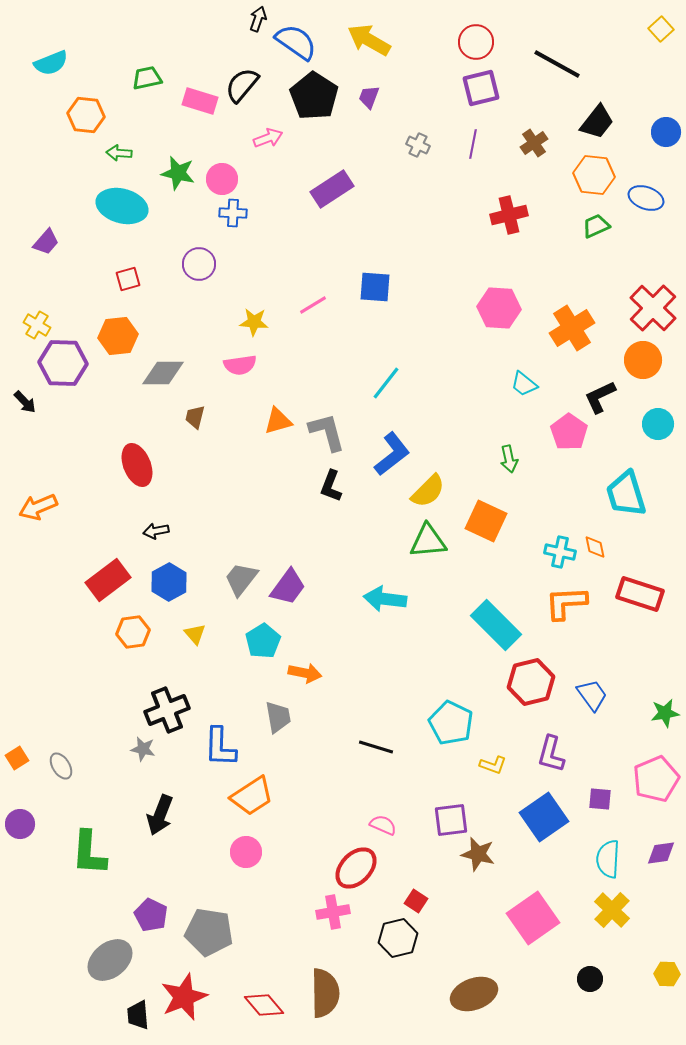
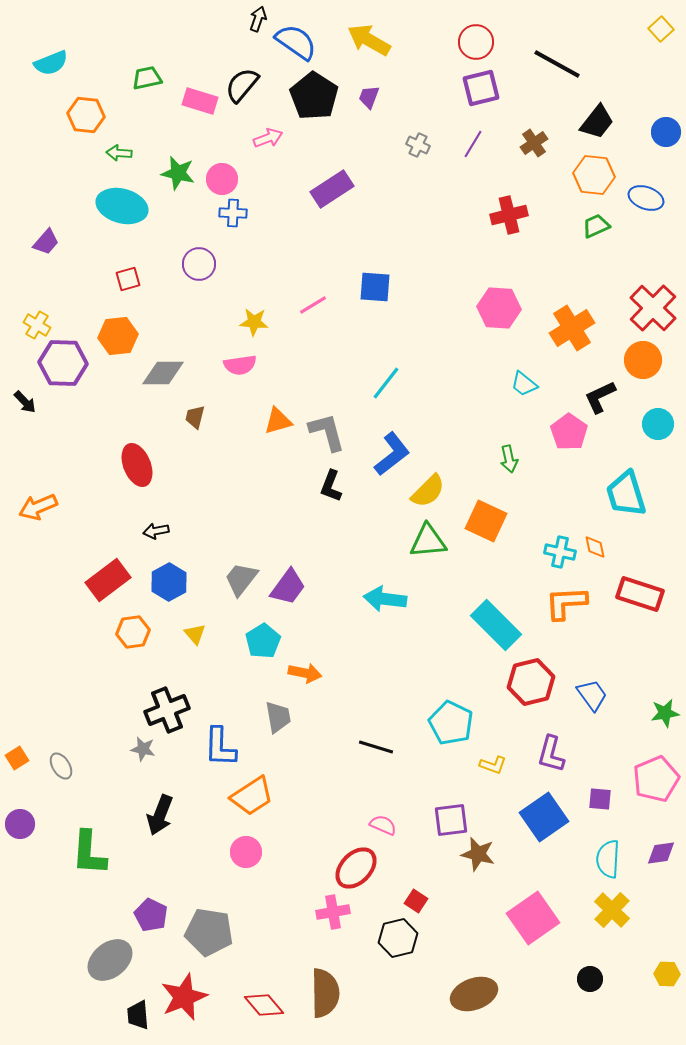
purple line at (473, 144): rotated 20 degrees clockwise
